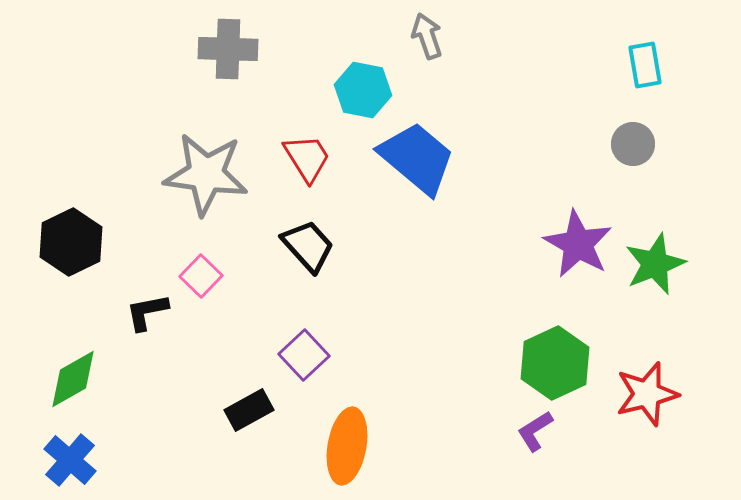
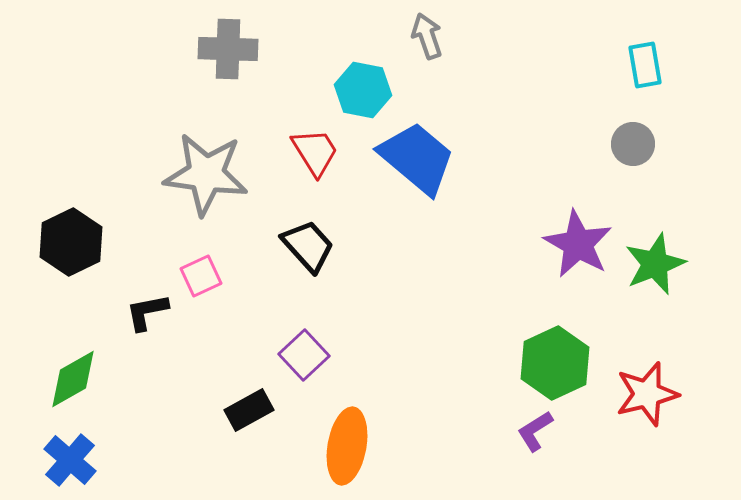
red trapezoid: moved 8 px right, 6 px up
pink square: rotated 21 degrees clockwise
